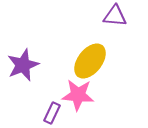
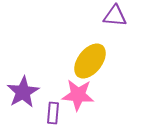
purple star: moved 27 px down; rotated 8 degrees counterclockwise
purple rectangle: moved 1 px right; rotated 20 degrees counterclockwise
